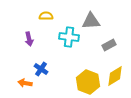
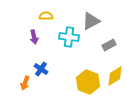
gray triangle: rotated 24 degrees counterclockwise
purple arrow: moved 5 px right, 2 px up
orange arrow: rotated 80 degrees counterclockwise
